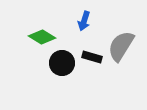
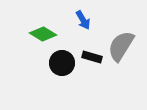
blue arrow: moved 1 px left, 1 px up; rotated 48 degrees counterclockwise
green diamond: moved 1 px right, 3 px up
